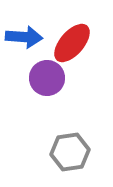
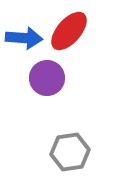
blue arrow: moved 1 px down
red ellipse: moved 3 px left, 12 px up
